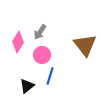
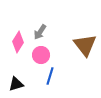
pink circle: moved 1 px left
black triangle: moved 11 px left, 2 px up; rotated 21 degrees clockwise
